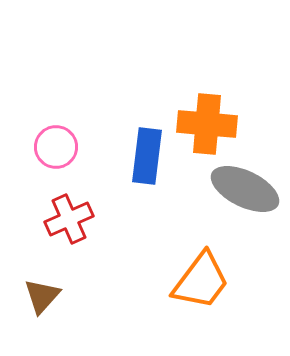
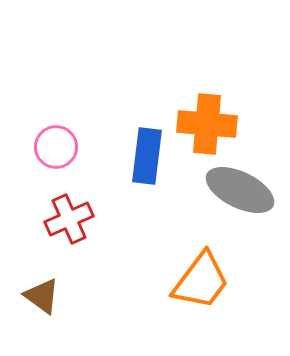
gray ellipse: moved 5 px left, 1 px down
brown triangle: rotated 36 degrees counterclockwise
